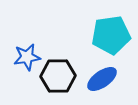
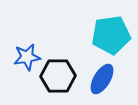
blue ellipse: rotated 24 degrees counterclockwise
